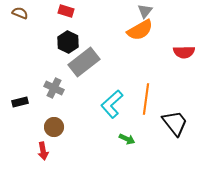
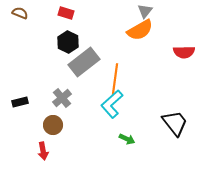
red rectangle: moved 2 px down
gray cross: moved 8 px right, 10 px down; rotated 24 degrees clockwise
orange line: moved 31 px left, 20 px up
brown circle: moved 1 px left, 2 px up
